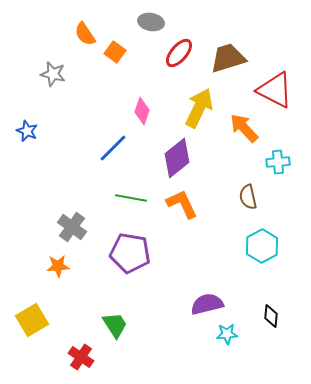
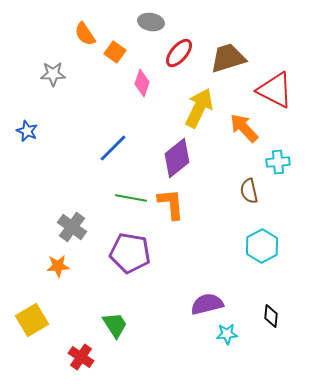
gray star: rotated 15 degrees counterclockwise
pink diamond: moved 28 px up
brown semicircle: moved 1 px right, 6 px up
orange L-shape: moved 11 px left; rotated 20 degrees clockwise
